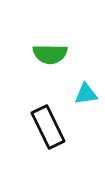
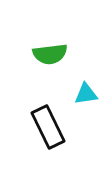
green semicircle: rotated 8 degrees counterclockwise
